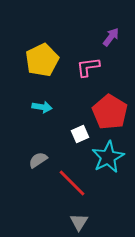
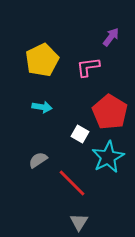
white square: rotated 36 degrees counterclockwise
